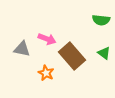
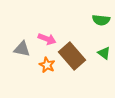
orange star: moved 1 px right, 8 px up
